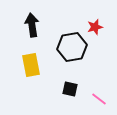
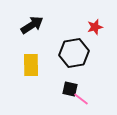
black arrow: rotated 65 degrees clockwise
black hexagon: moved 2 px right, 6 px down
yellow rectangle: rotated 10 degrees clockwise
pink line: moved 18 px left
